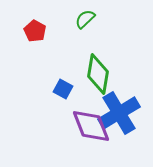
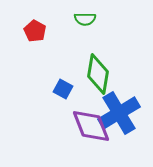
green semicircle: rotated 135 degrees counterclockwise
